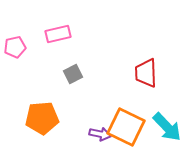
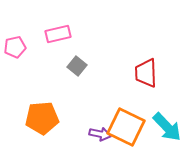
gray square: moved 4 px right, 8 px up; rotated 24 degrees counterclockwise
